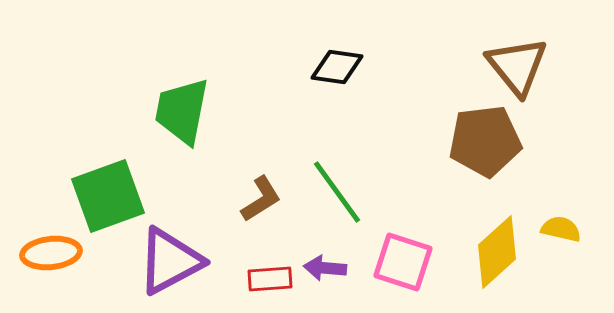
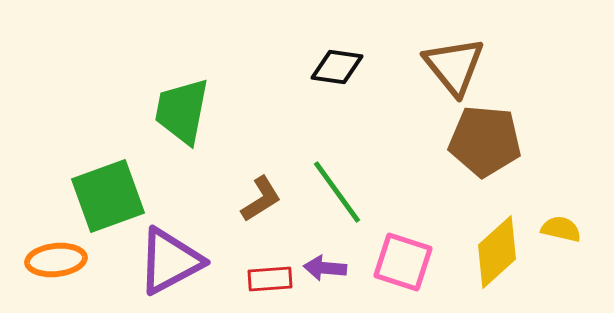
brown triangle: moved 63 px left
brown pentagon: rotated 12 degrees clockwise
orange ellipse: moved 5 px right, 7 px down
